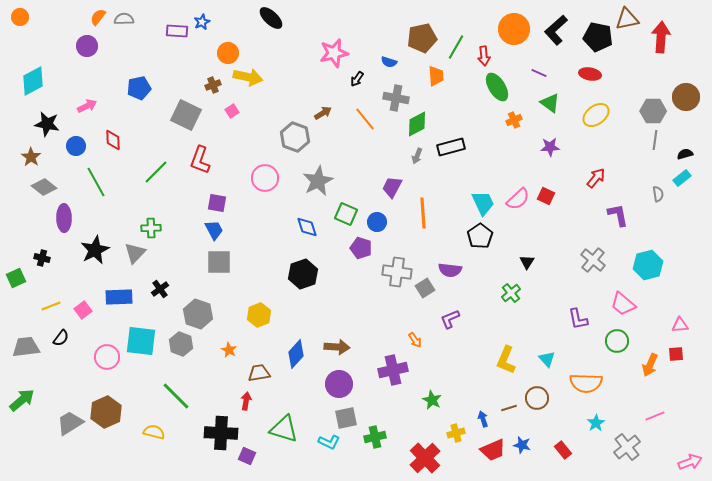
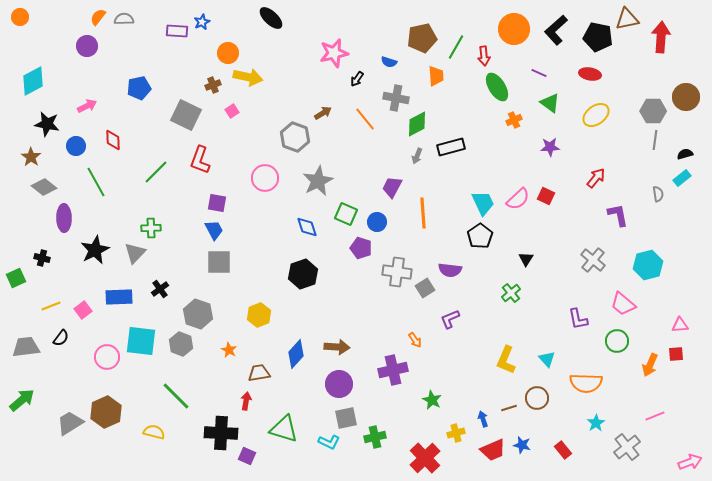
black triangle at (527, 262): moved 1 px left, 3 px up
